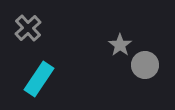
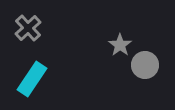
cyan rectangle: moved 7 px left
